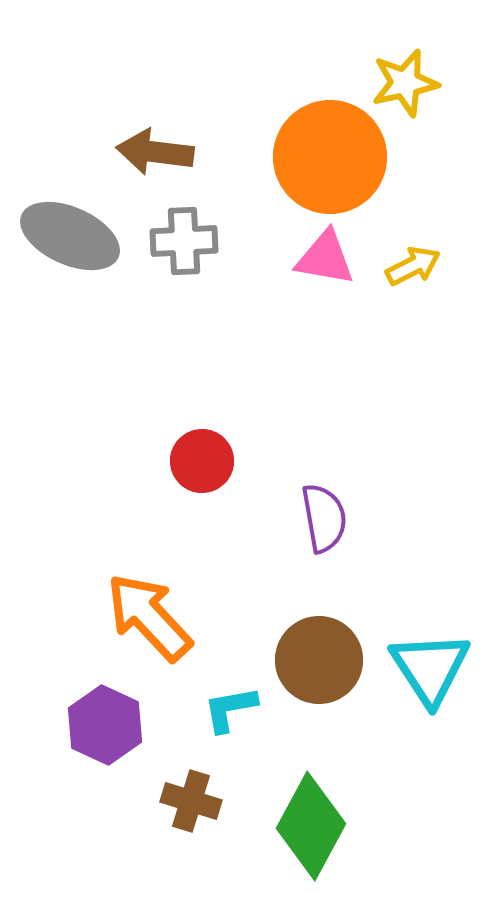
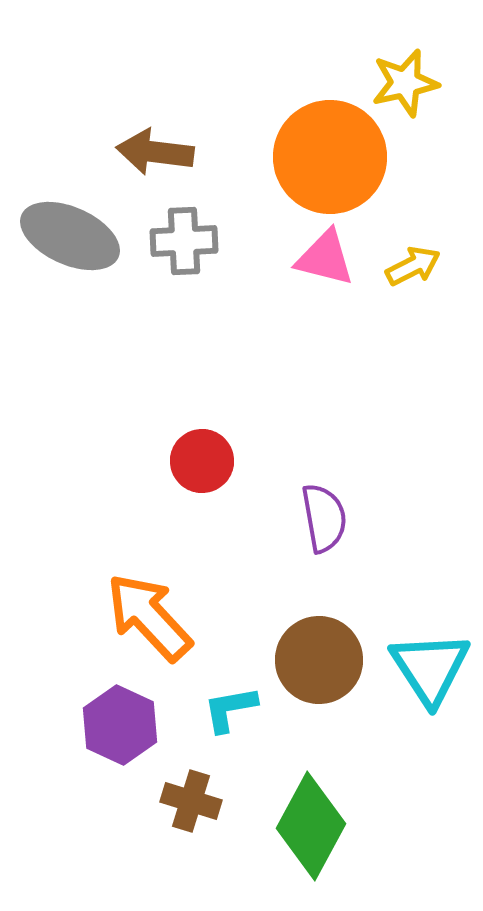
pink triangle: rotated 4 degrees clockwise
purple hexagon: moved 15 px right
